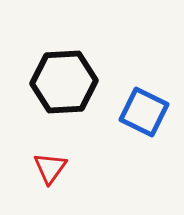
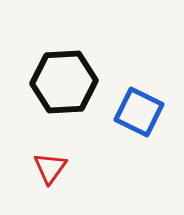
blue square: moved 5 px left
